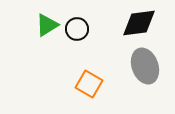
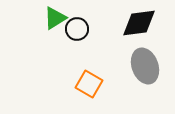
green triangle: moved 8 px right, 7 px up
